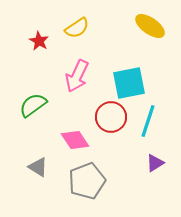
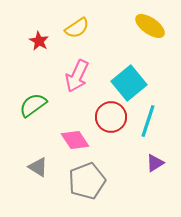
cyan square: rotated 28 degrees counterclockwise
